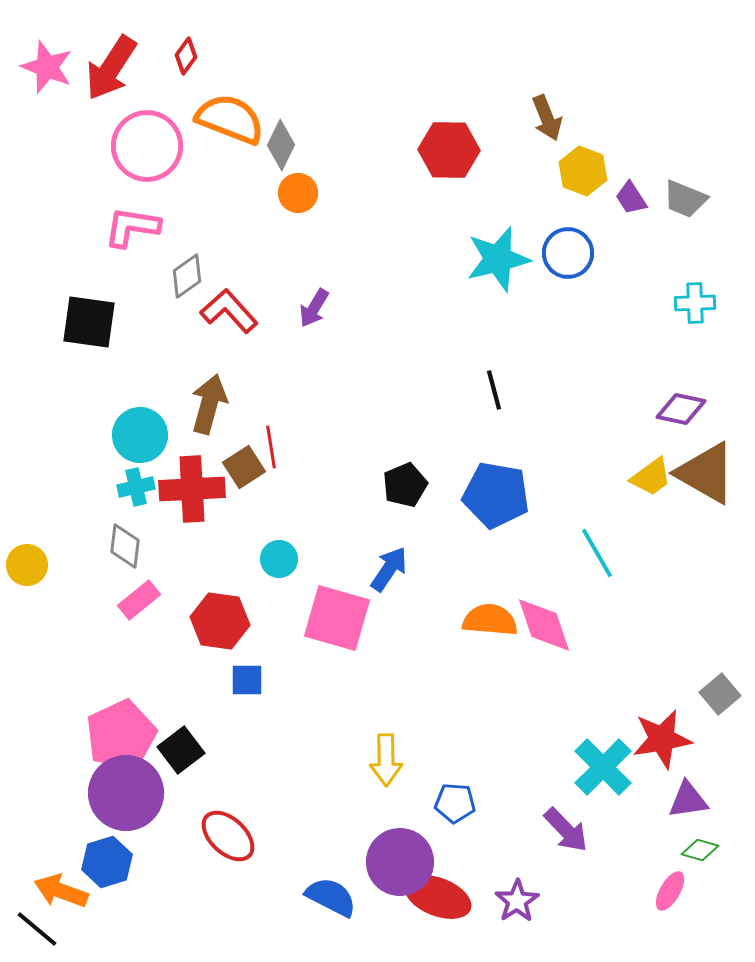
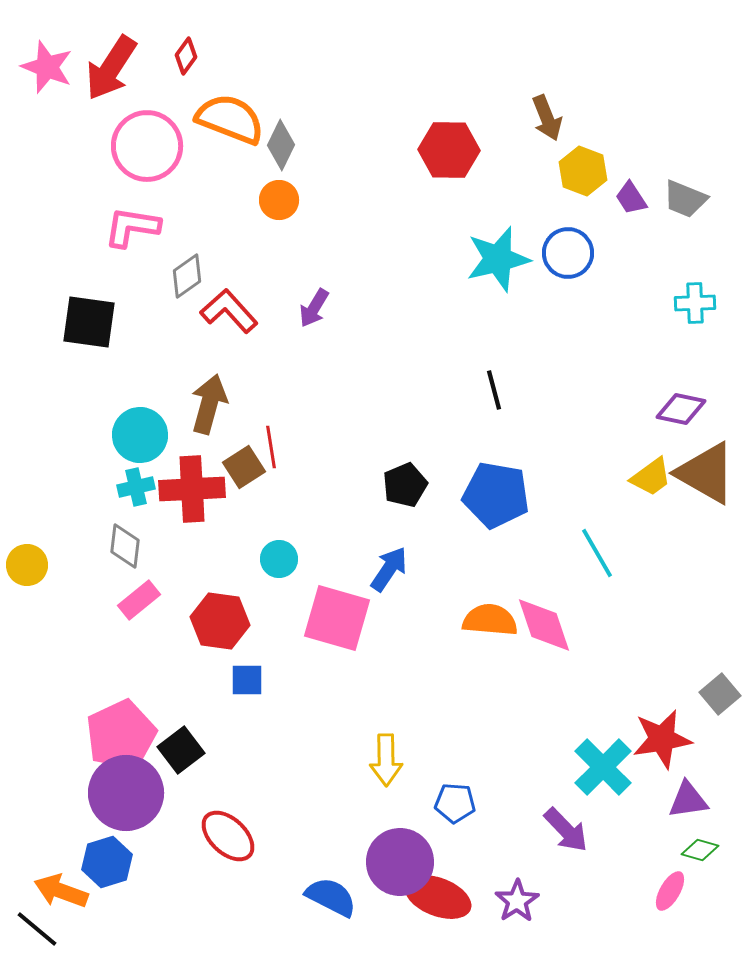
orange circle at (298, 193): moved 19 px left, 7 px down
